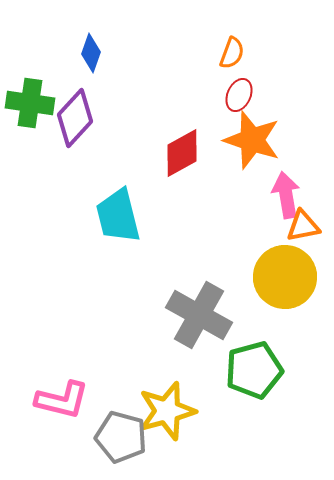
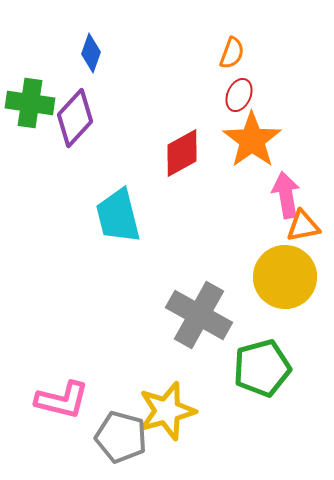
orange star: rotated 18 degrees clockwise
green pentagon: moved 8 px right, 2 px up
